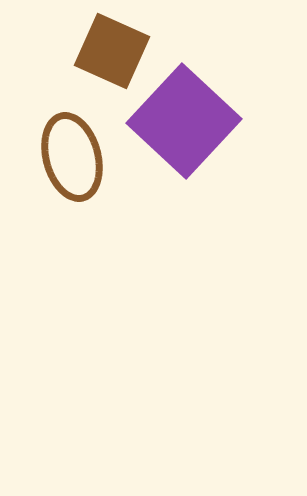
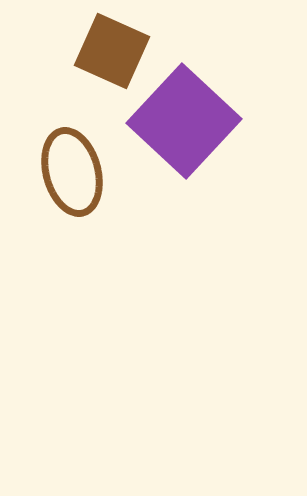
brown ellipse: moved 15 px down
